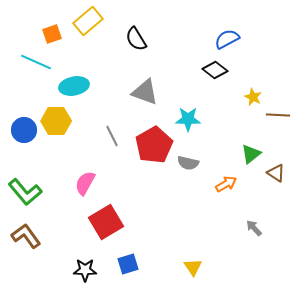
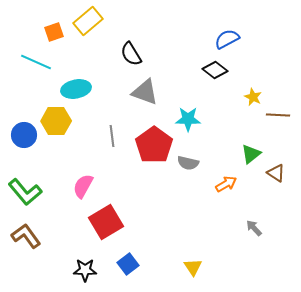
orange square: moved 2 px right, 2 px up
black semicircle: moved 5 px left, 15 px down
cyan ellipse: moved 2 px right, 3 px down
blue circle: moved 5 px down
gray line: rotated 20 degrees clockwise
red pentagon: rotated 6 degrees counterclockwise
pink semicircle: moved 2 px left, 3 px down
blue square: rotated 20 degrees counterclockwise
